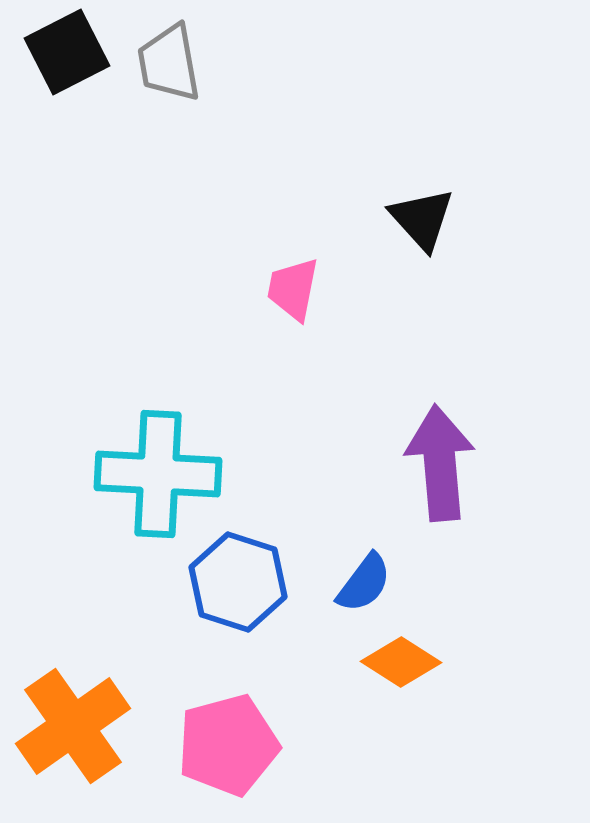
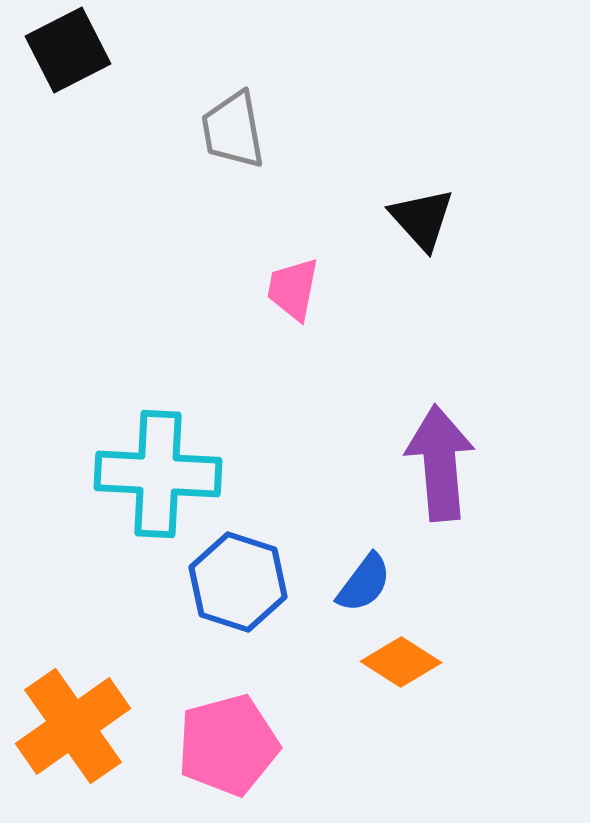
black square: moved 1 px right, 2 px up
gray trapezoid: moved 64 px right, 67 px down
